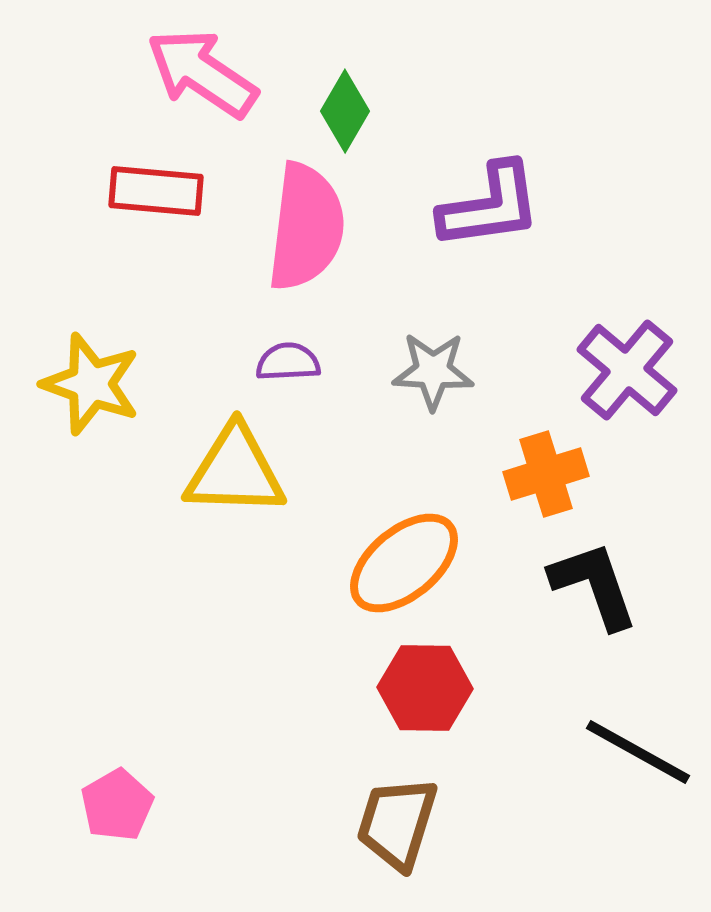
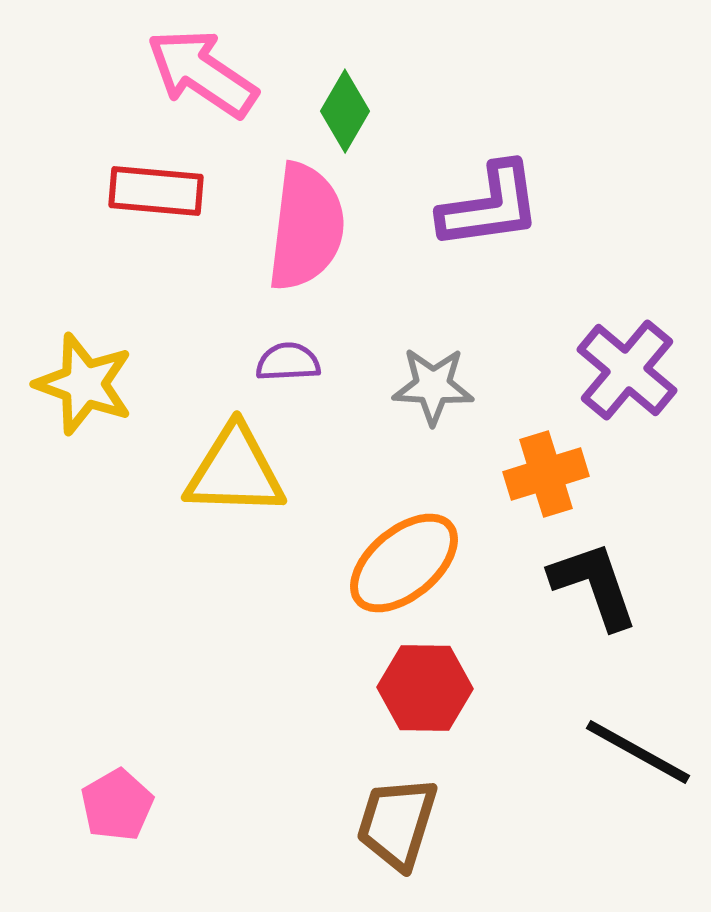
gray star: moved 15 px down
yellow star: moved 7 px left
